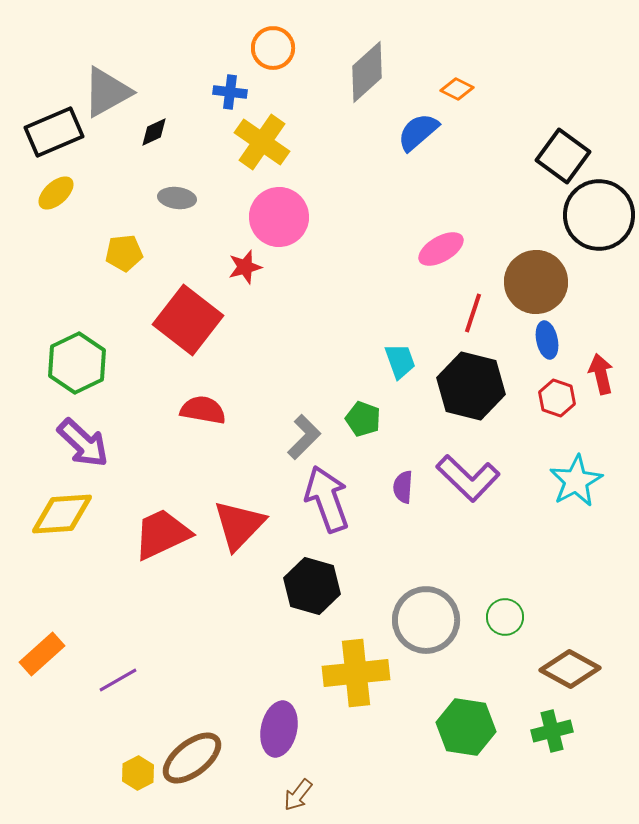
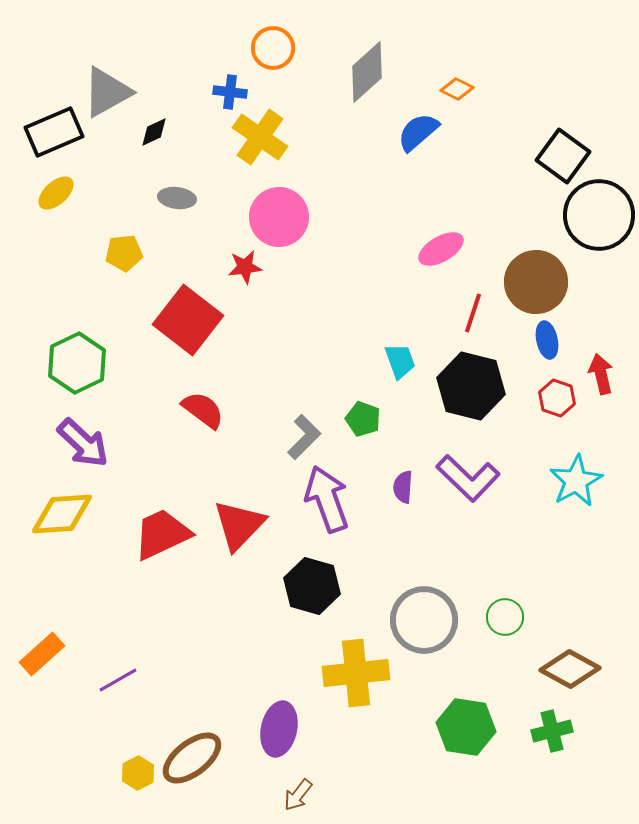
yellow cross at (262, 142): moved 2 px left, 5 px up
red star at (245, 267): rotated 8 degrees clockwise
red semicircle at (203, 410): rotated 27 degrees clockwise
gray circle at (426, 620): moved 2 px left
